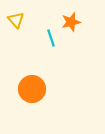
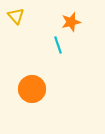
yellow triangle: moved 4 px up
cyan line: moved 7 px right, 7 px down
